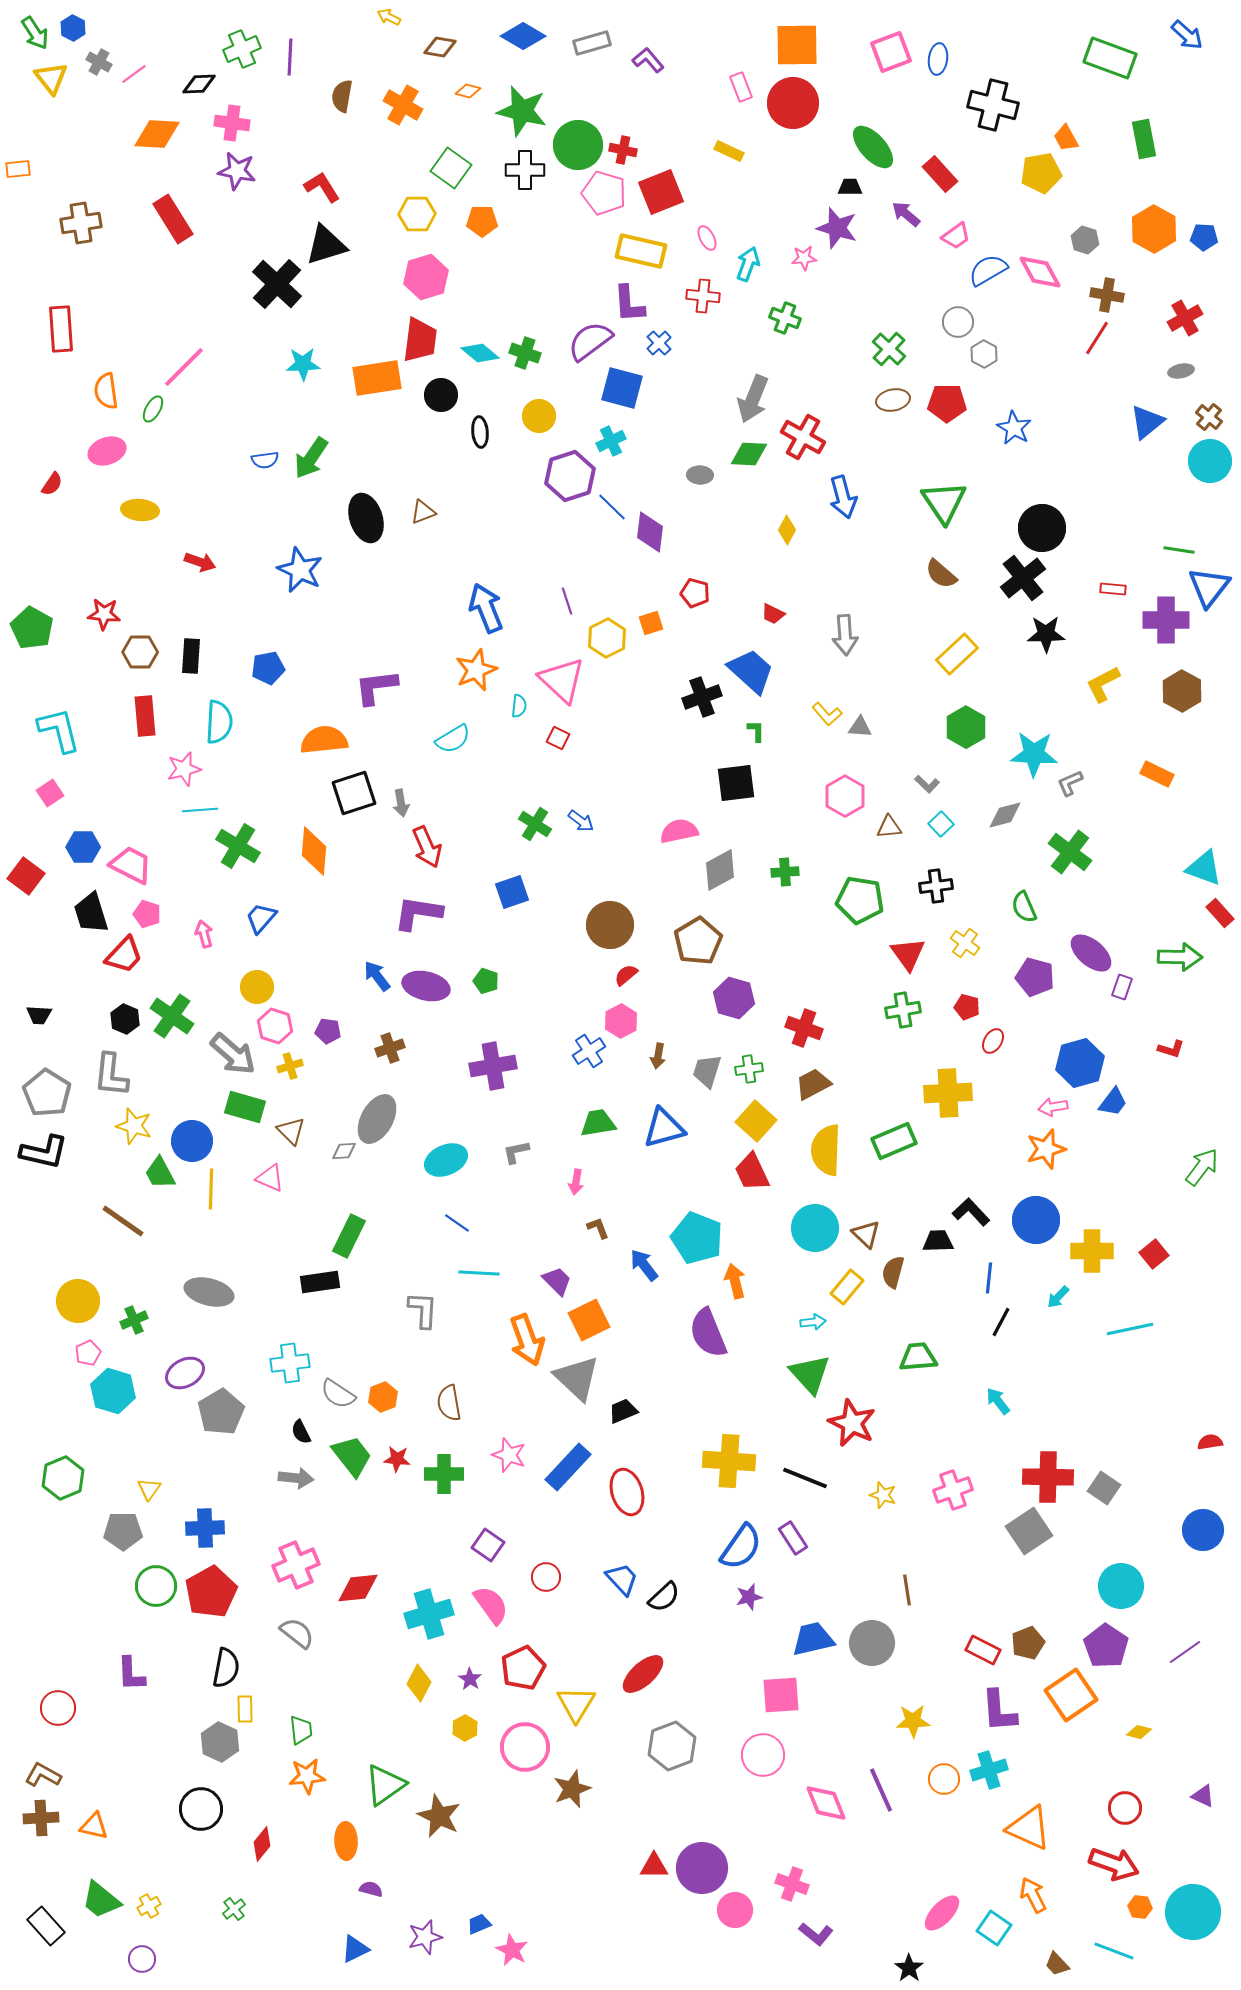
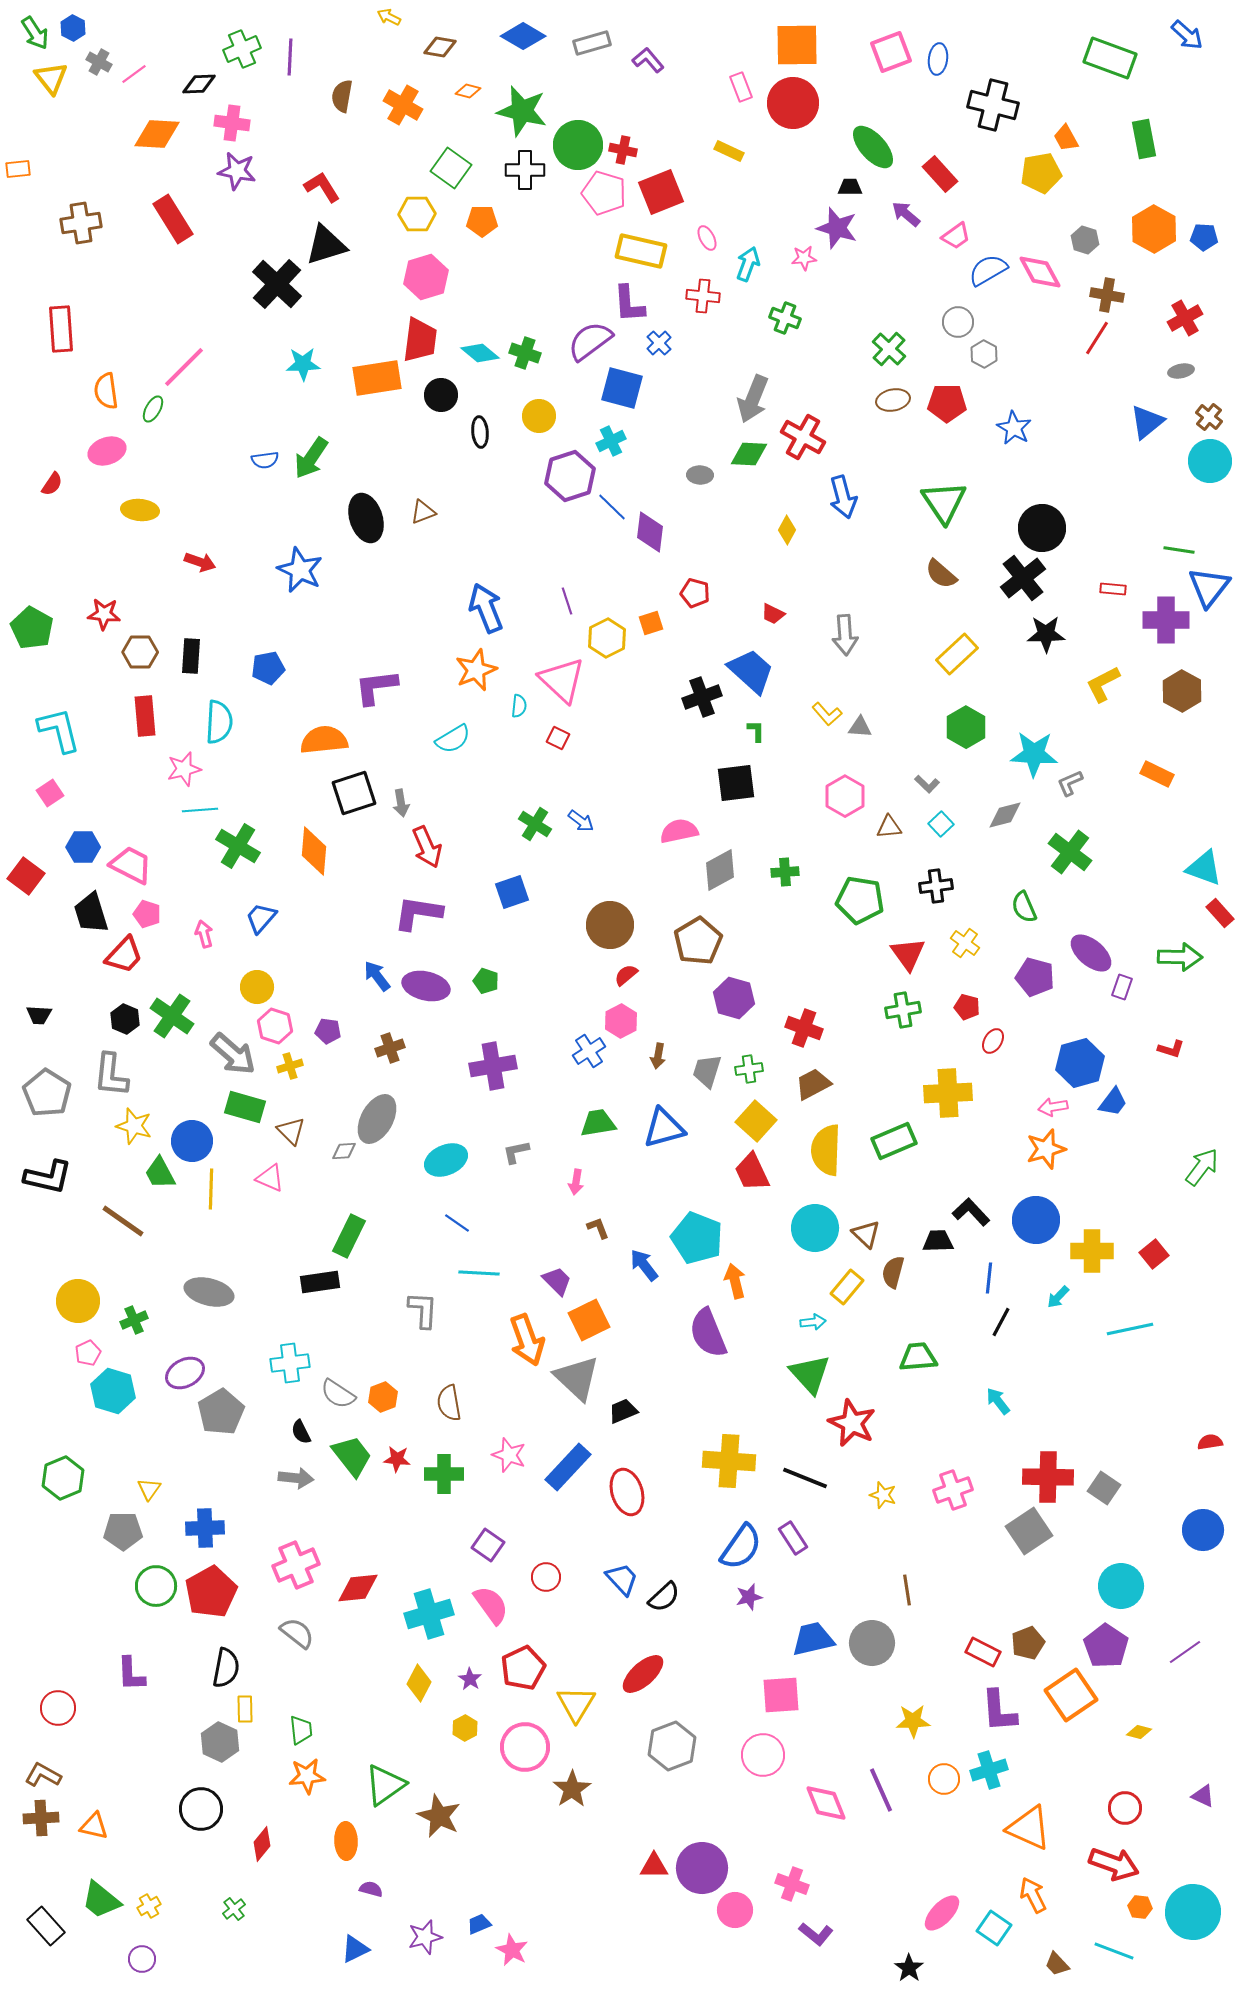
black L-shape at (44, 1152): moved 4 px right, 25 px down
red rectangle at (983, 1650): moved 2 px down
brown star at (572, 1789): rotated 12 degrees counterclockwise
